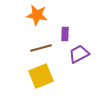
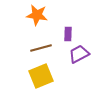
purple rectangle: moved 3 px right
